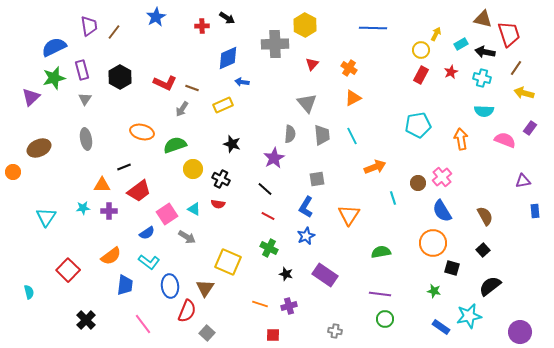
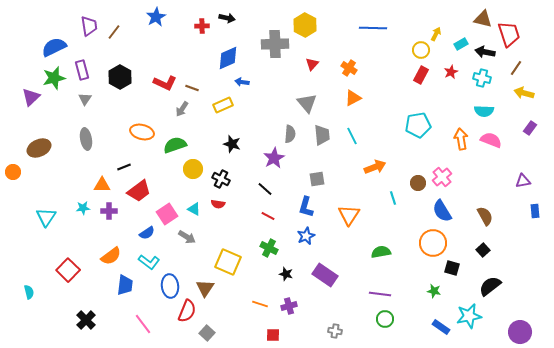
black arrow at (227, 18): rotated 21 degrees counterclockwise
pink semicircle at (505, 140): moved 14 px left
blue L-shape at (306, 207): rotated 15 degrees counterclockwise
